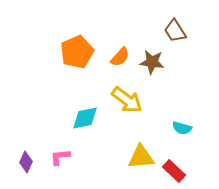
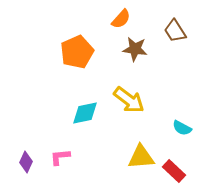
orange semicircle: moved 1 px right, 38 px up
brown star: moved 17 px left, 13 px up
yellow arrow: moved 2 px right
cyan diamond: moved 5 px up
cyan semicircle: rotated 12 degrees clockwise
